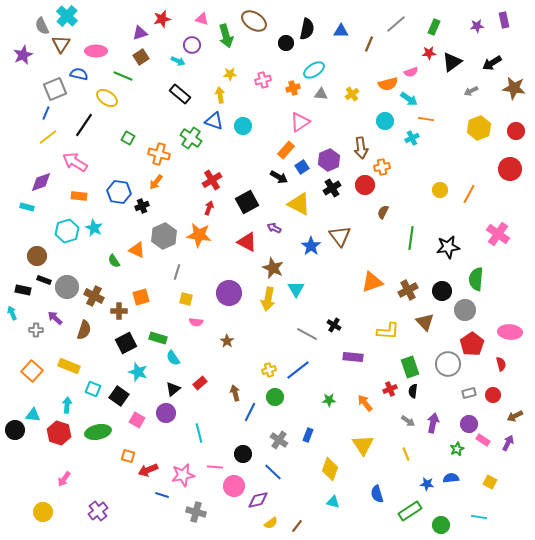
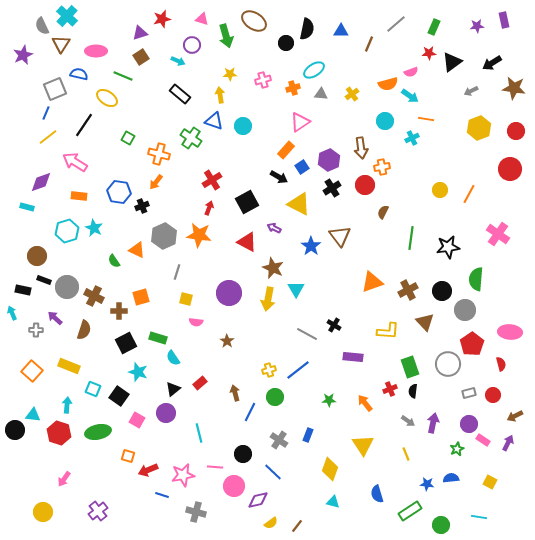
cyan arrow at (409, 99): moved 1 px right, 3 px up
